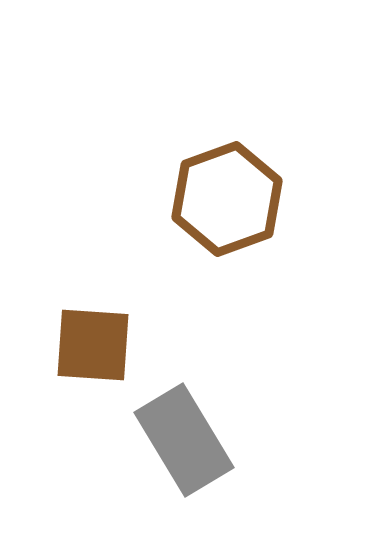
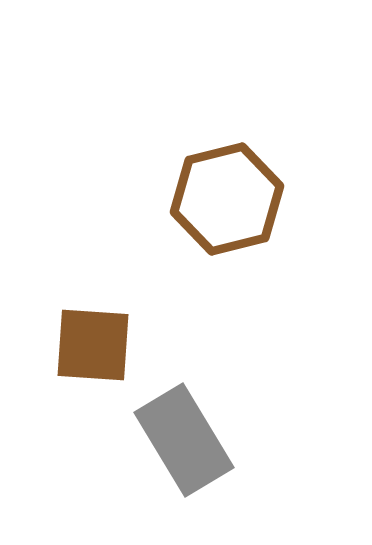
brown hexagon: rotated 6 degrees clockwise
